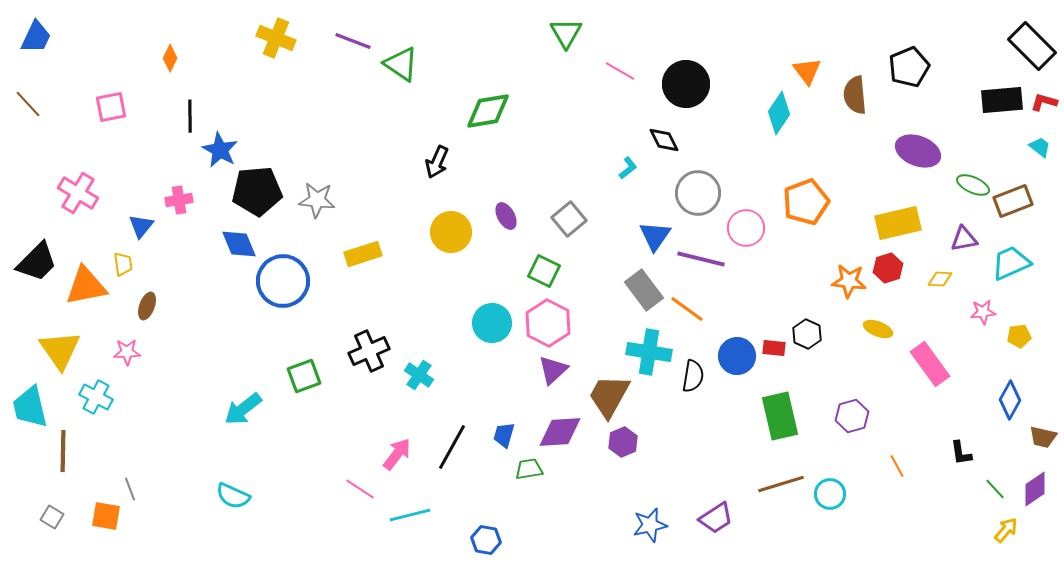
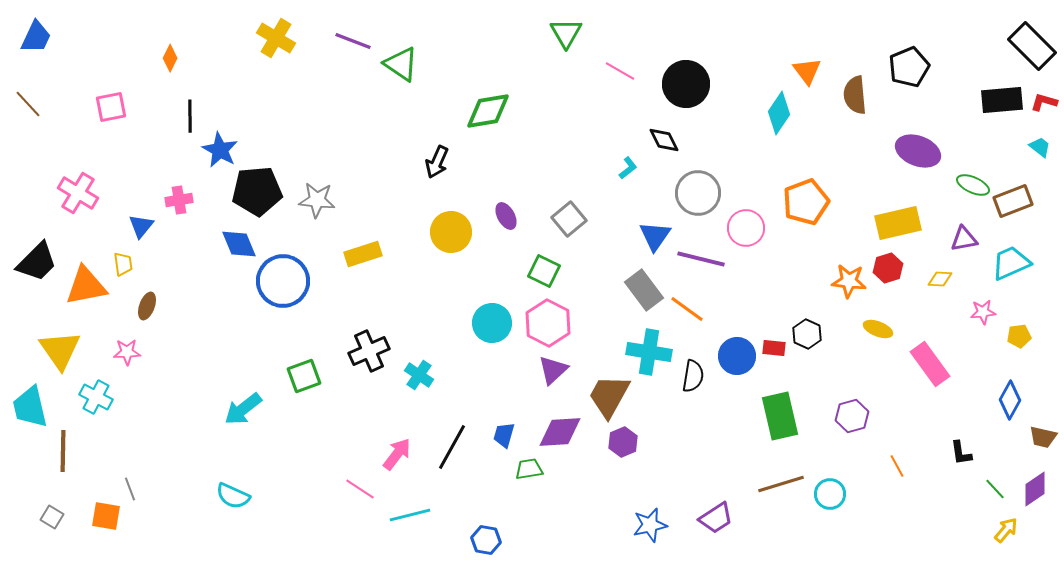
yellow cross at (276, 38): rotated 9 degrees clockwise
